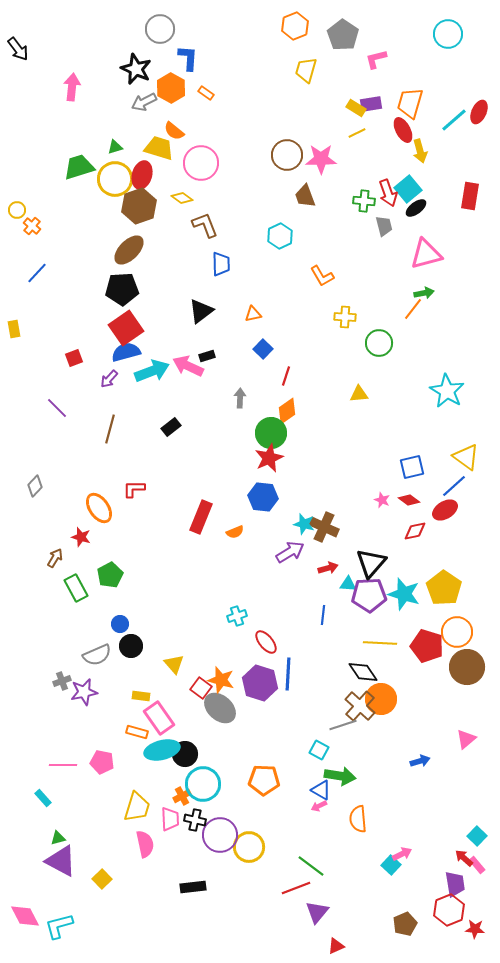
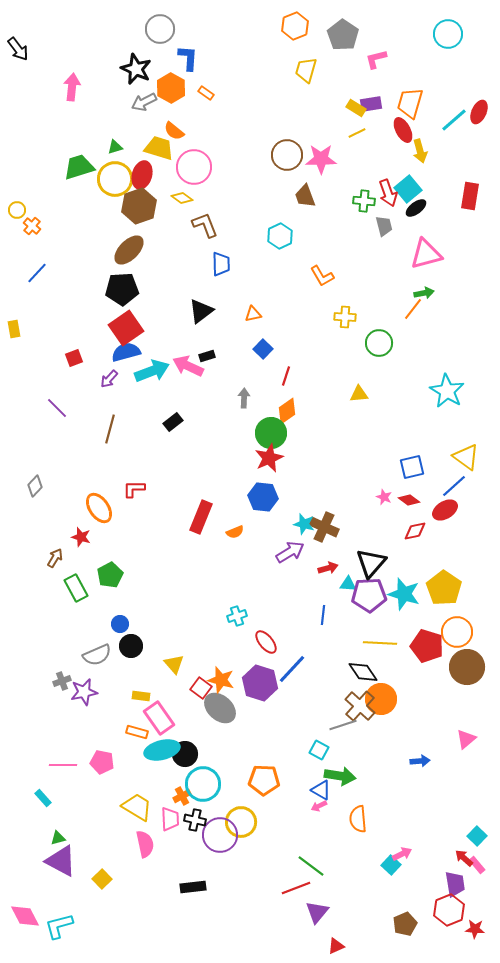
pink circle at (201, 163): moved 7 px left, 4 px down
gray arrow at (240, 398): moved 4 px right
black rectangle at (171, 427): moved 2 px right, 5 px up
pink star at (382, 500): moved 2 px right, 3 px up
blue line at (288, 674): moved 4 px right, 5 px up; rotated 40 degrees clockwise
blue arrow at (420, 761): rotated 12 degrees clockwise
yellow trapezoid at (137, 807): rotated 76 degrees counterclockwise
yellow circle at (249, 847): moved 8 px left, 25 px up
